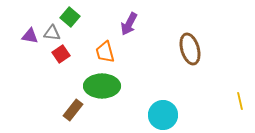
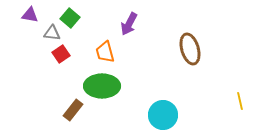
green square: moved 1 px down
purple triangle: moved 21 px up
